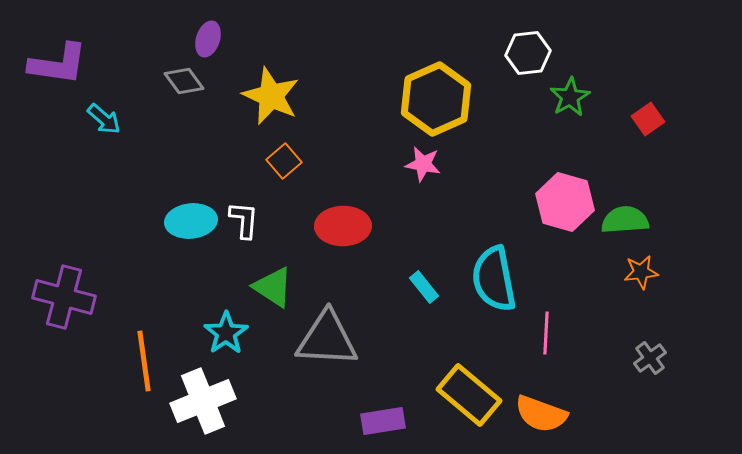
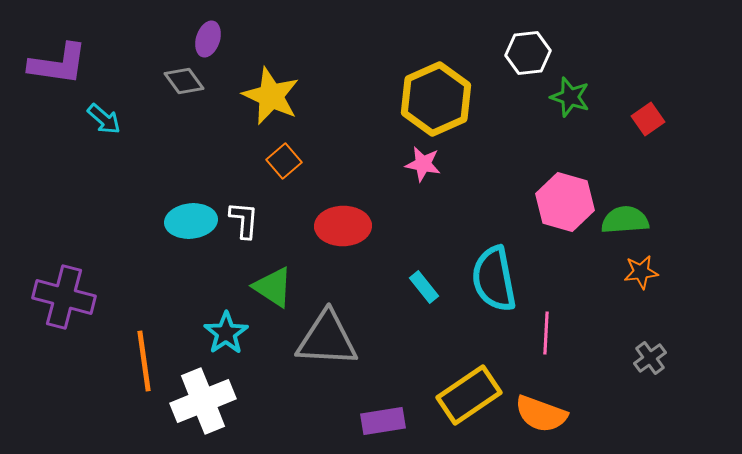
green star: rotated 24 degrees counterclockwise
yellow rectangle: rotated 74 degrees counterclockwise
